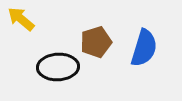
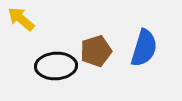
brown pentagon: moved 9 px down
black ellipse: moved 2 px left, 1 px up
